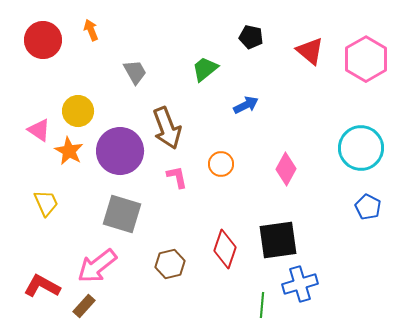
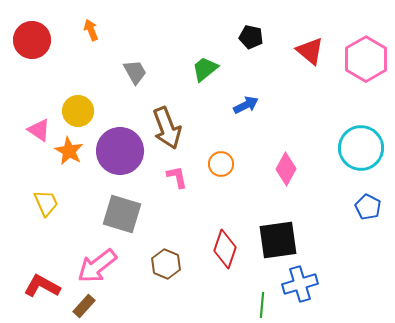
red circle: moved 11 px left
brown hexagon: moved 4 px left; rotated 24 degrees counterclockwise
